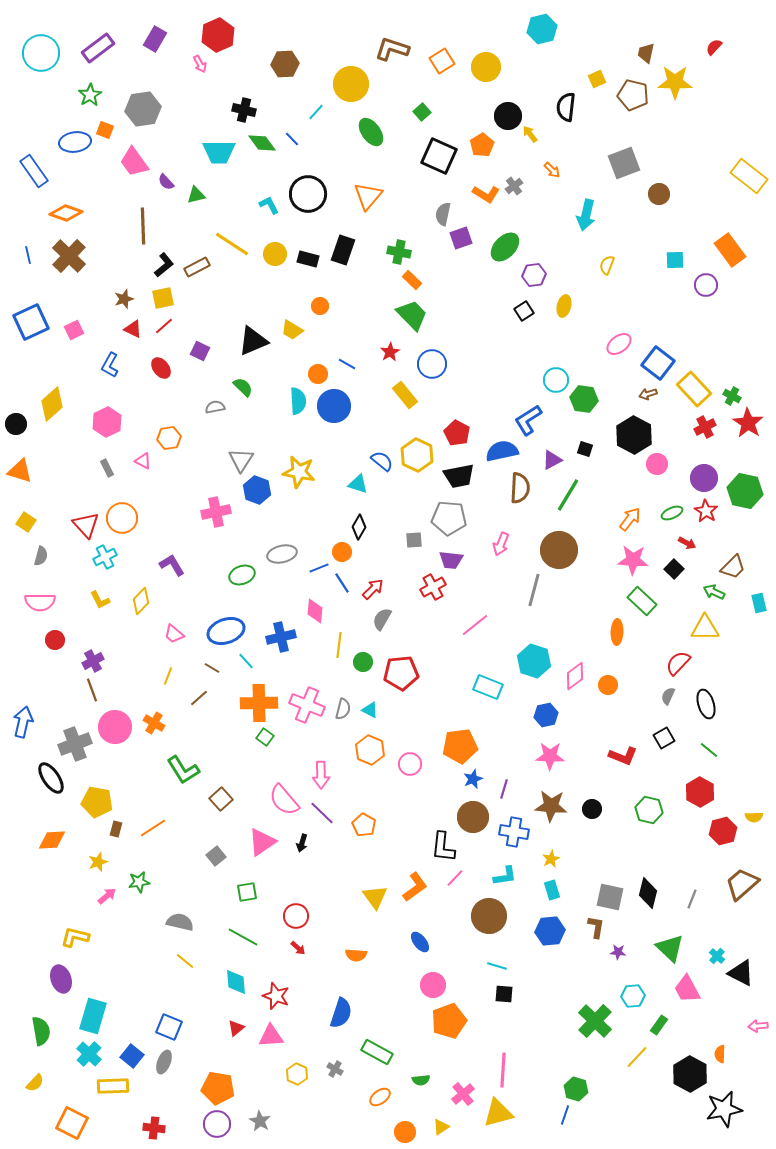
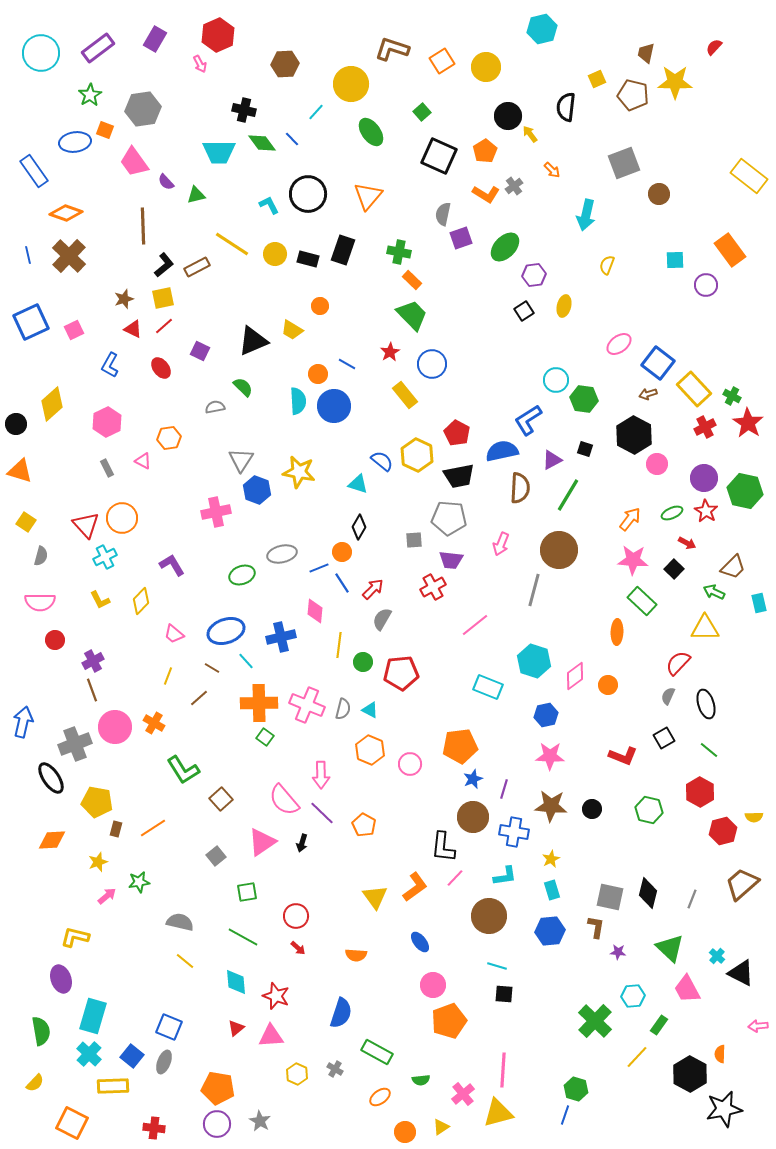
orange pentagon at (482, 145): moved 3 px right, 6 px down
